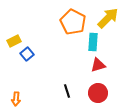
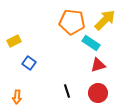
yellow arrow: moved 3 px left, 2 px down
orange pentagon: moved 1 px left; rotated 20 degrees counterclockwise
cyan rectangle: moved 2 px left, 1 px down; rotated 60 degrees counterclockwise
blue square: moved 2 px right, 9 px down; rotated 16 degrees counterclockwise
orange arrow: moved 1 px right, 2 px up
